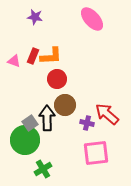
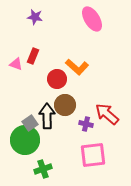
pink ellipse: rotated 10 degrees clockwise
orange L-shape: moved 26 px right, 11 px down; rotated 45 degrees clockwise
pink triangle: moved 2 px right, 3 px down
black arrow: moved 2 px up
purple cross: moved 1 px left, 1 px down
pink square: moved 3 px left, 2 px down
green cross: rotated 12 degrees clockwise
